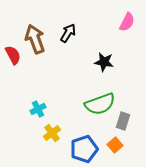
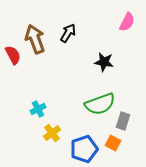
orange square: moved 2 px left, 2 px up; rotated 21 degrees counterclockwise
